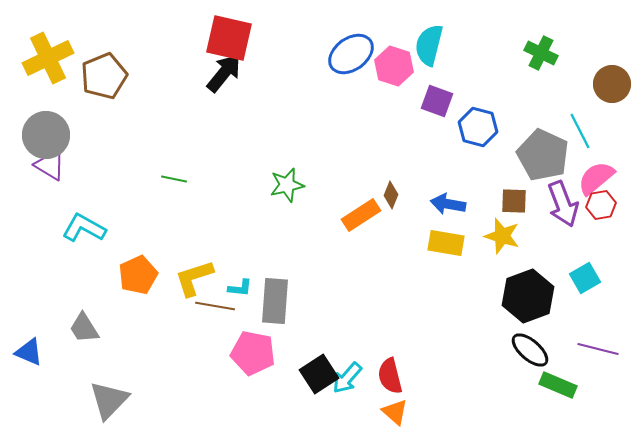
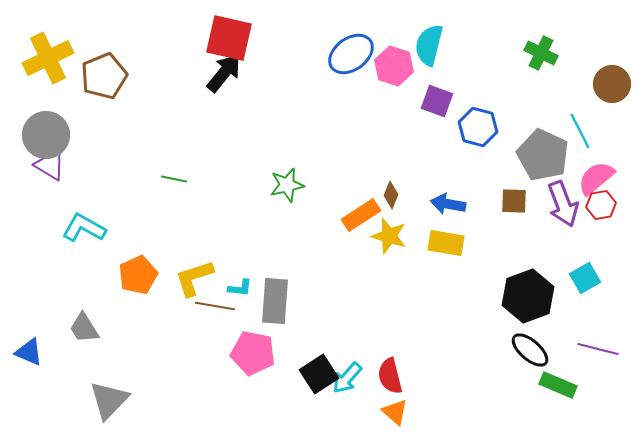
yellow star at (502, 236): moved 113 px left
